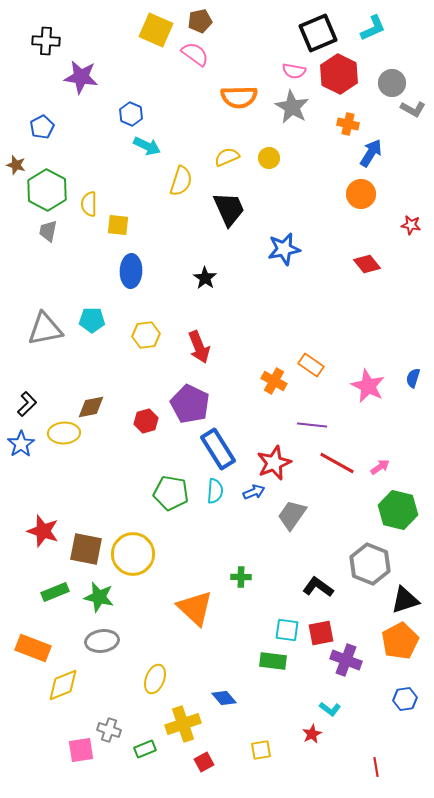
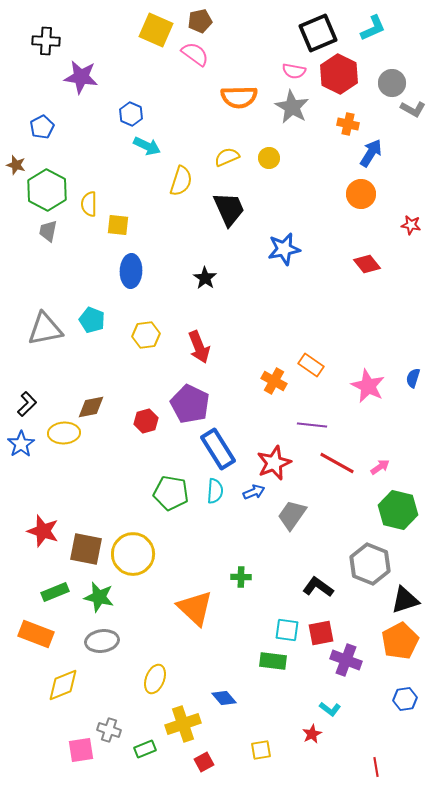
cyan pentagon at (92, 320): rotated 20 degrees clockwise
orange rectangle at (33, 648): moved 3 px right, 14 px up
